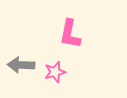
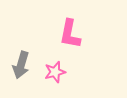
gray arrow: rotated 76 degrees counterclockwise
